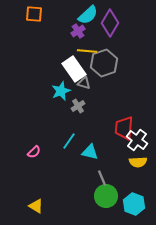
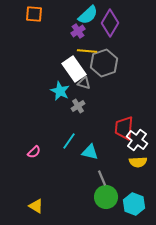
cyan star: moved 1 px left; rotated 24 degrees counterclockwise
green circle: moved 1 px down
